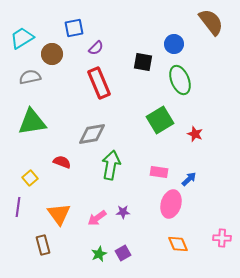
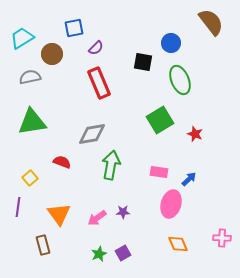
blue circle: moved 3 px left, 1 px up
